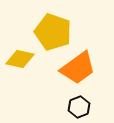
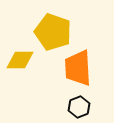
yellow diamond: moved 1 px down; rotated 12 degrees counterclockwise
orange trapezoid: rotated 123 degrees clockwise
